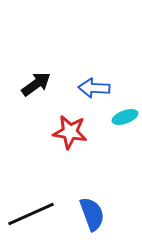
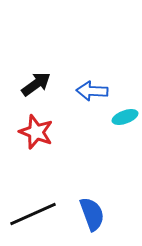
blue arrow: moved 2 px left, 3 px down
red star: moved 34 px left; rotated 12 degrees clockwise
black line: moved 2 px right
